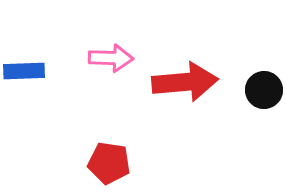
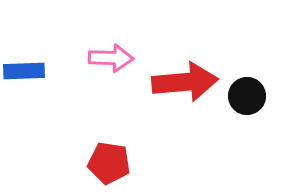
black circle: moved 17 px left, 6 px down
